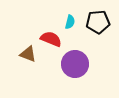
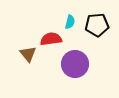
black pentagon: moved 1 px left, 3 px down
red semicircle: rotated 30 degrees counterclockwise
brown triangle: rotated 30 degrees clockwise
